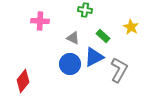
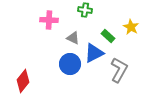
pink cross: moved 9 px right, 1 px up
green rectangle: moved 5 px right
blue triangle: moved 4 px up
